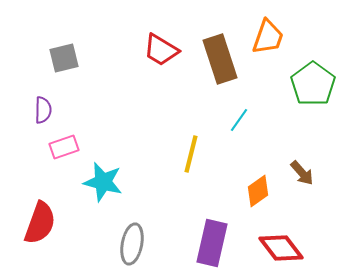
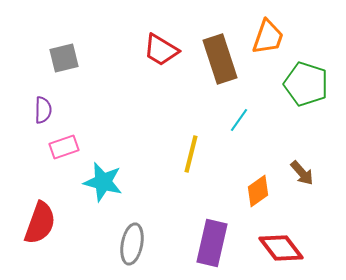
green pentagon: moved 7 px left; rotated 18 degrees counterclockwise
